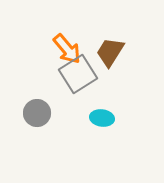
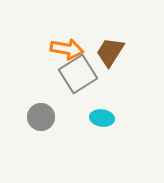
orange arrow: rotated 40 degrees counterclockwise
gray circle: moved 4 px right, 4 px down
